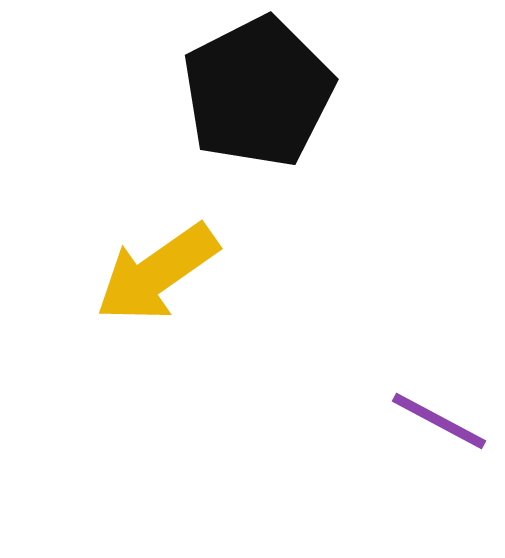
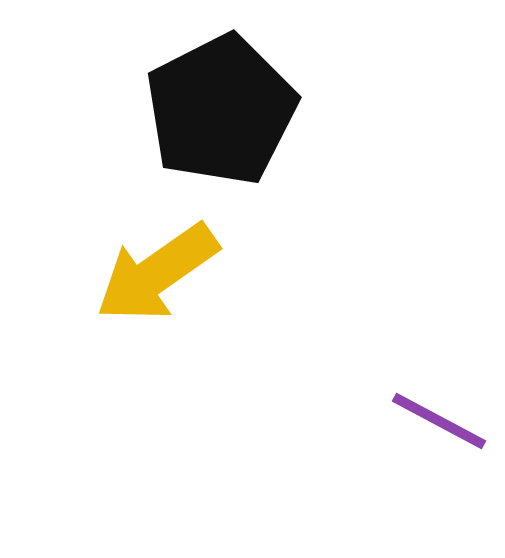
black pentagon: moved 37 px left, 18 px down
